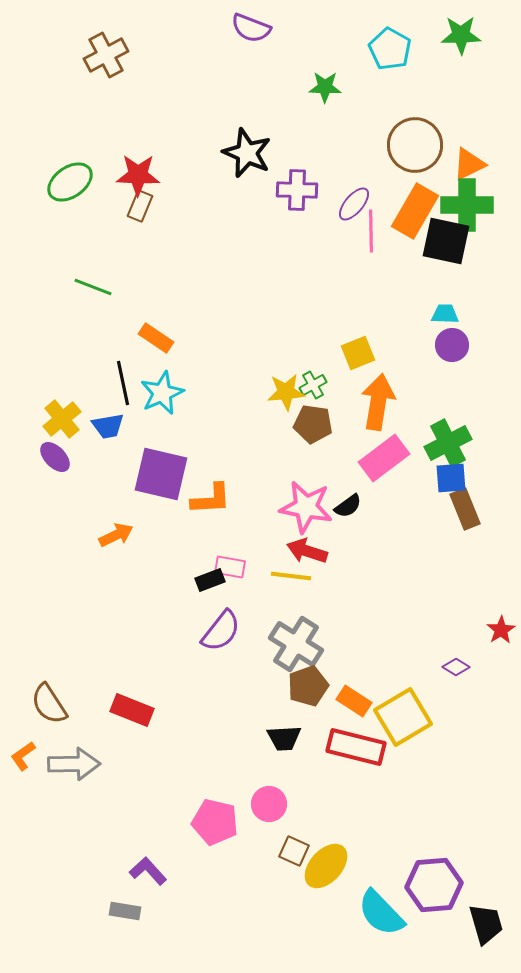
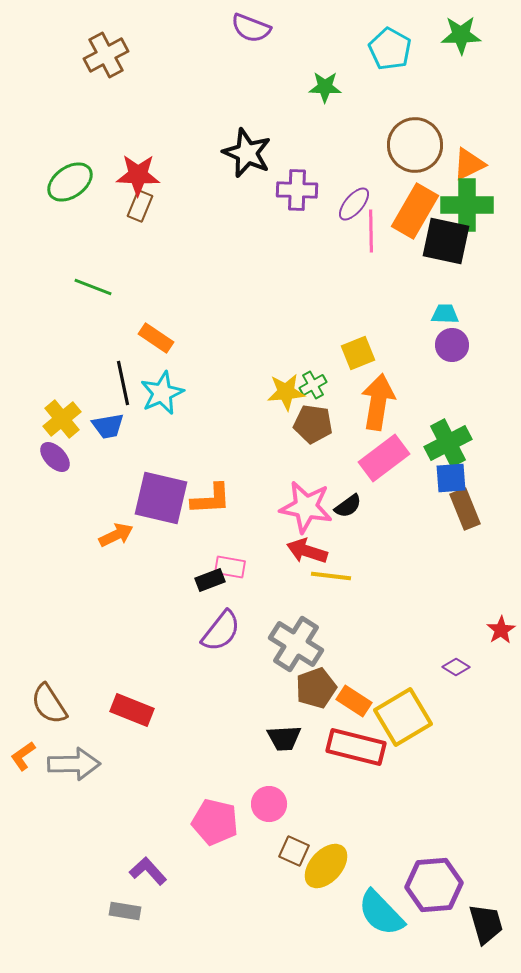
purple square at (161, 474): moved 24 px down
yellow line at (291, 576): moved 40 px right
brown pentagon at (308, 686): moved 8 px right, 2 px down
